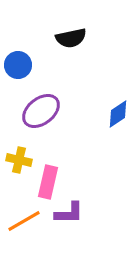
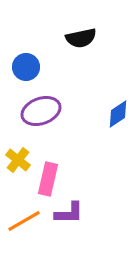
black semicircle: moved 10 px right
blue circle: moved 8 px right, 2 px down
purple ellipse: rotated 18 degrees clockwise
yellow cross: moved 1 px left; rotated 25 degrees clockwise
pink rectangle: moved 3 px up
